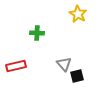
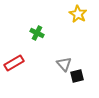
green cross: rotated 24 degrees clockwise
red rectangle: moved 2 px left, 3 px up; rotated 18 degrees counterclockwise
